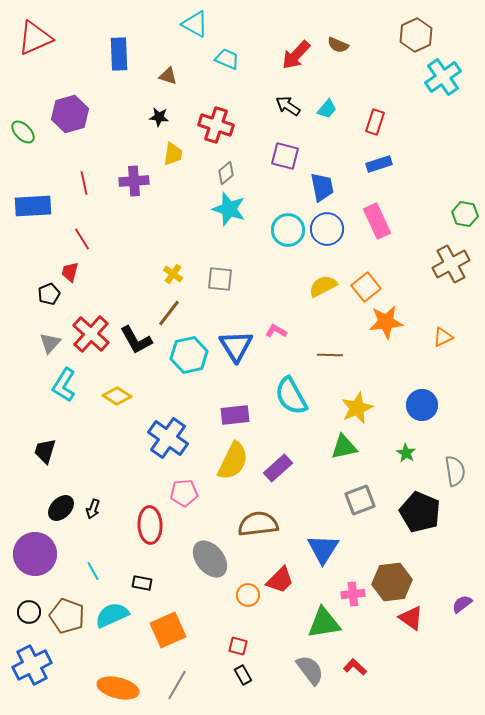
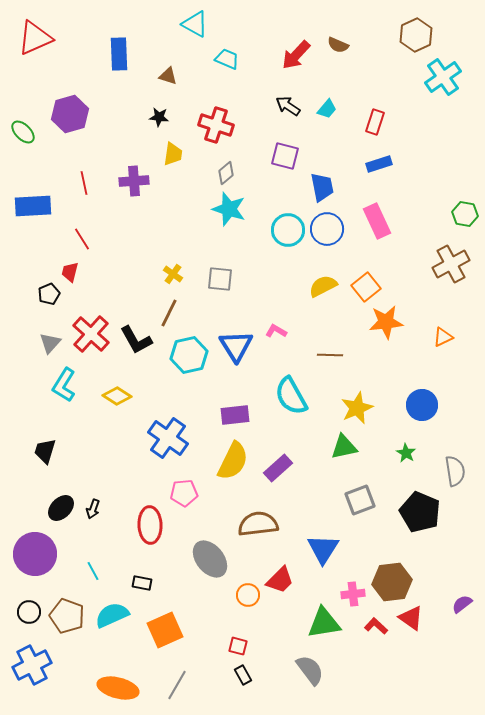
brown line at (169, 313): rotated 12 degrees counterclockwise
orange square at (168, 630): moved 3 px left
red L-shape at (355, 667): moved 21 px right, 41 px up
